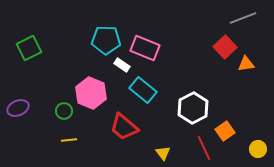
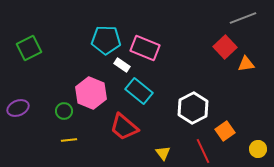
cyan rectangle: moved 4 px left, 1 px down
red line: moved 1 px left, 3 px down
